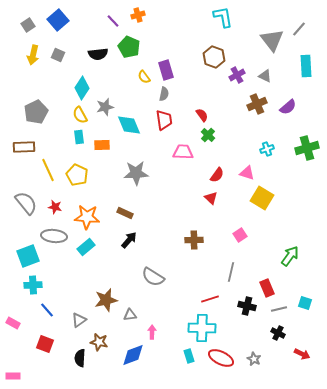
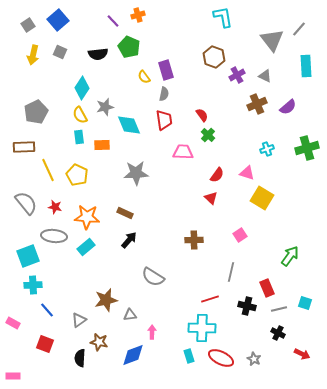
gray square at (58, 55): moved 2 px right, 3 px up
